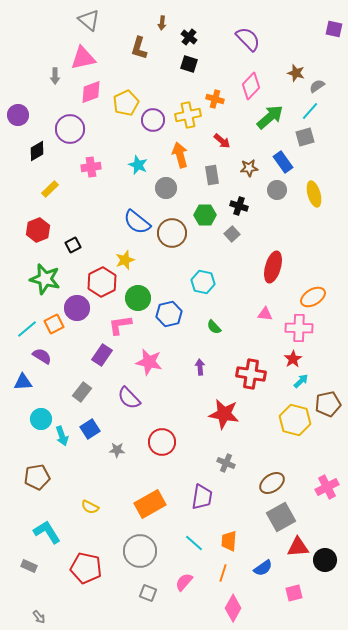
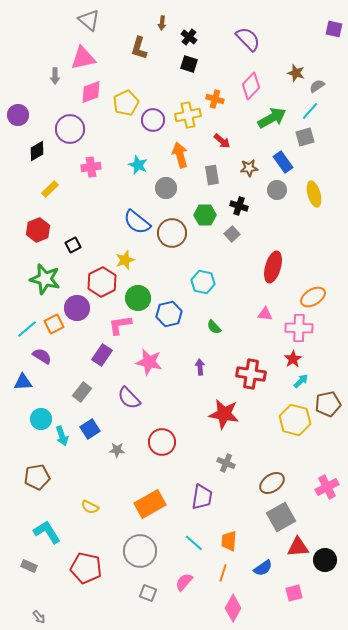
green arrow at (270, 117): moved 2 px right, 1 px down; rotated 12 degrees clockwise
